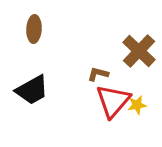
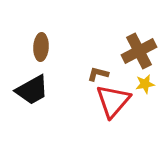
brown ellipse: moved 7 px right, 18 px down
brown cross: rotated 20 degrees clockwise
yellow star: moved 8 px right, 21 px up
